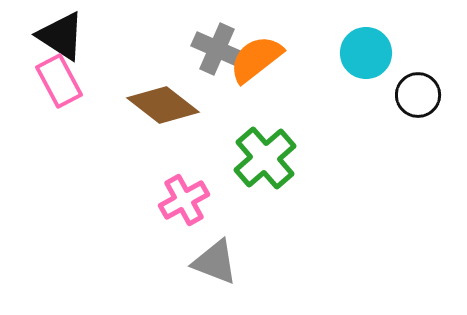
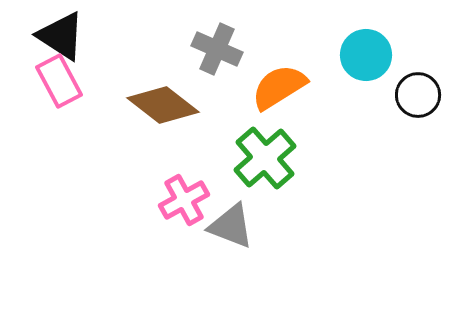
cyan circle: moved 2 px down
orange semicircle: moved 23 px right, 28 px down; rotated 6 degrees clockwise
gray triangle: moved 16 px right, 36 px up
